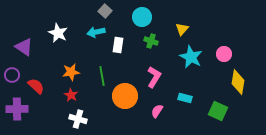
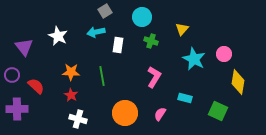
gray square: rotated 16 degrees clockwise
white star: moved 3 px down
purple triangle: rotated 18 degrees clockwise
cyan star: moved 3 px right, 2 px down
orange star: rotated 12 degrees clockwise
orange circle: moved 17 px down
pink semicircle: moved 3 px right, 3 px down
